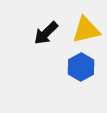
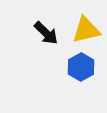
black arrow: rotated 92 degrees counterclockwise
